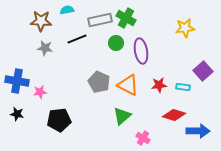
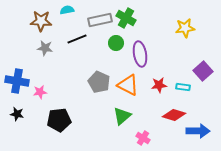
purple ellipse: moved 1 px left, 3 px down
